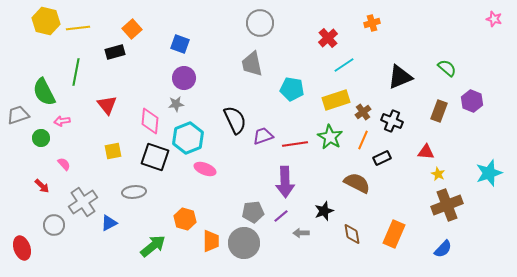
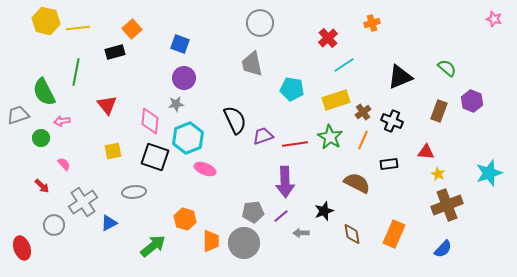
black rectangle at (382, 158): moved 7 px right, 6 px down; rotated 18 degrees clockwise
